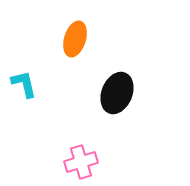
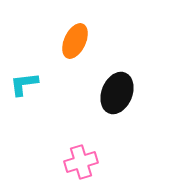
orange ellipse: moved 2 px down; rotated 8 degrees clockwise
cyan L-shape: rotated 84 degrees counterclockwise
